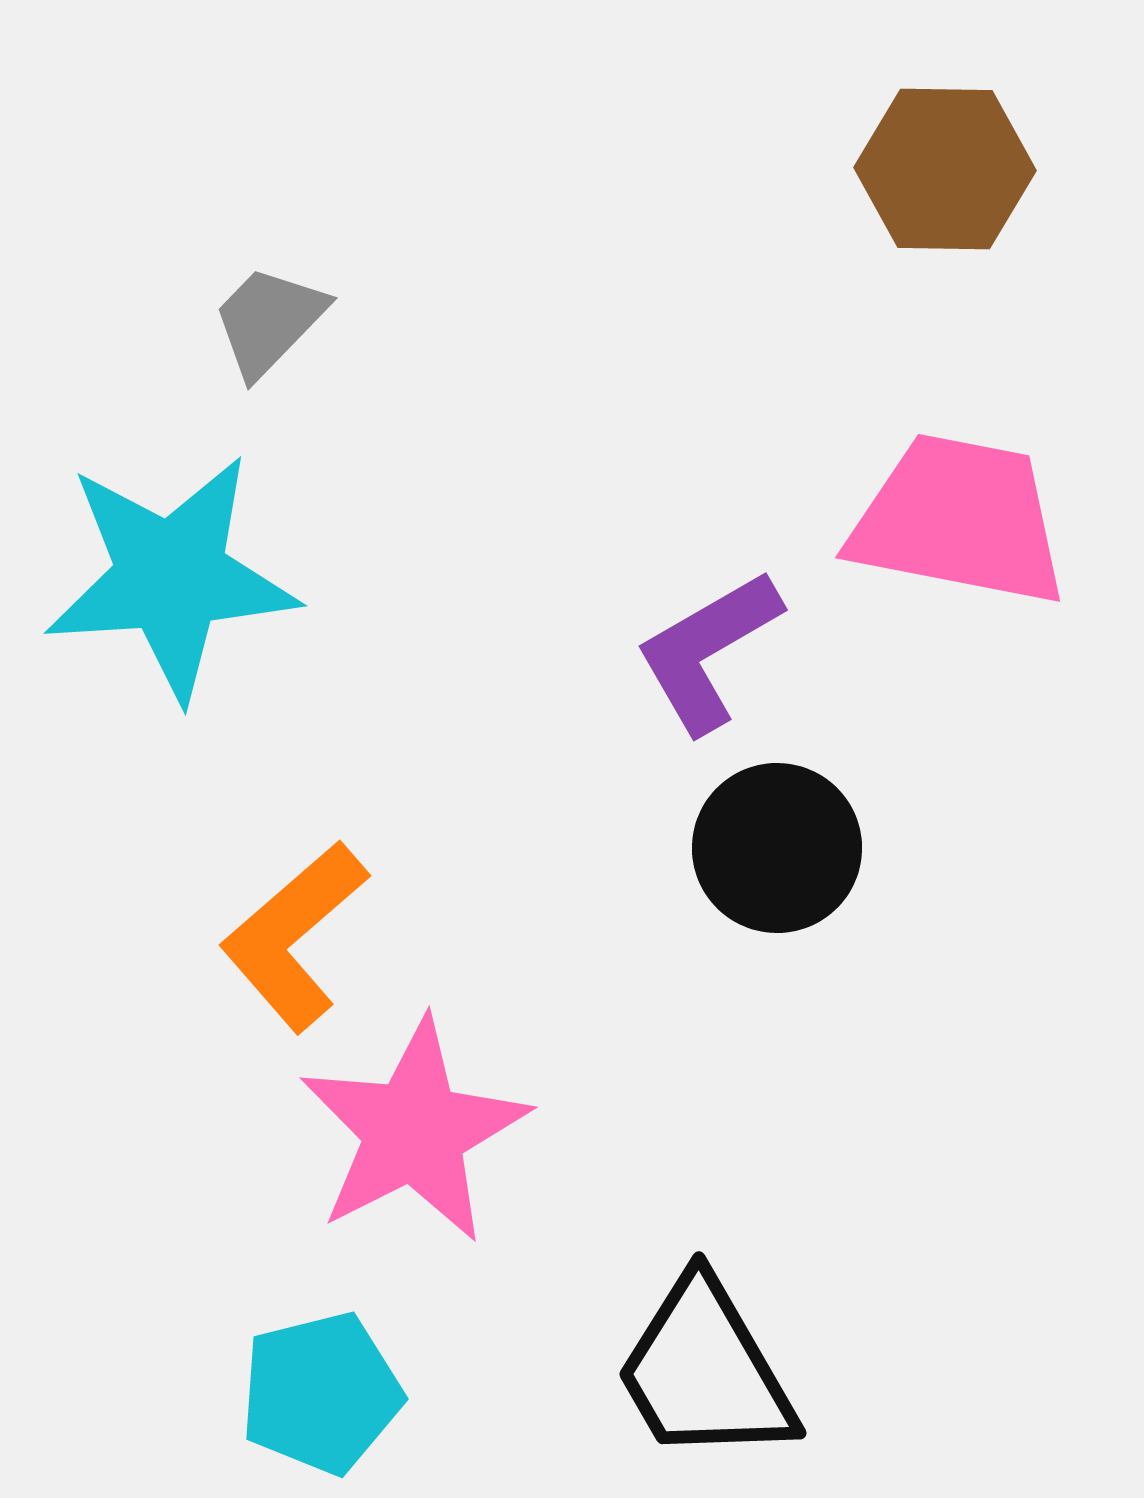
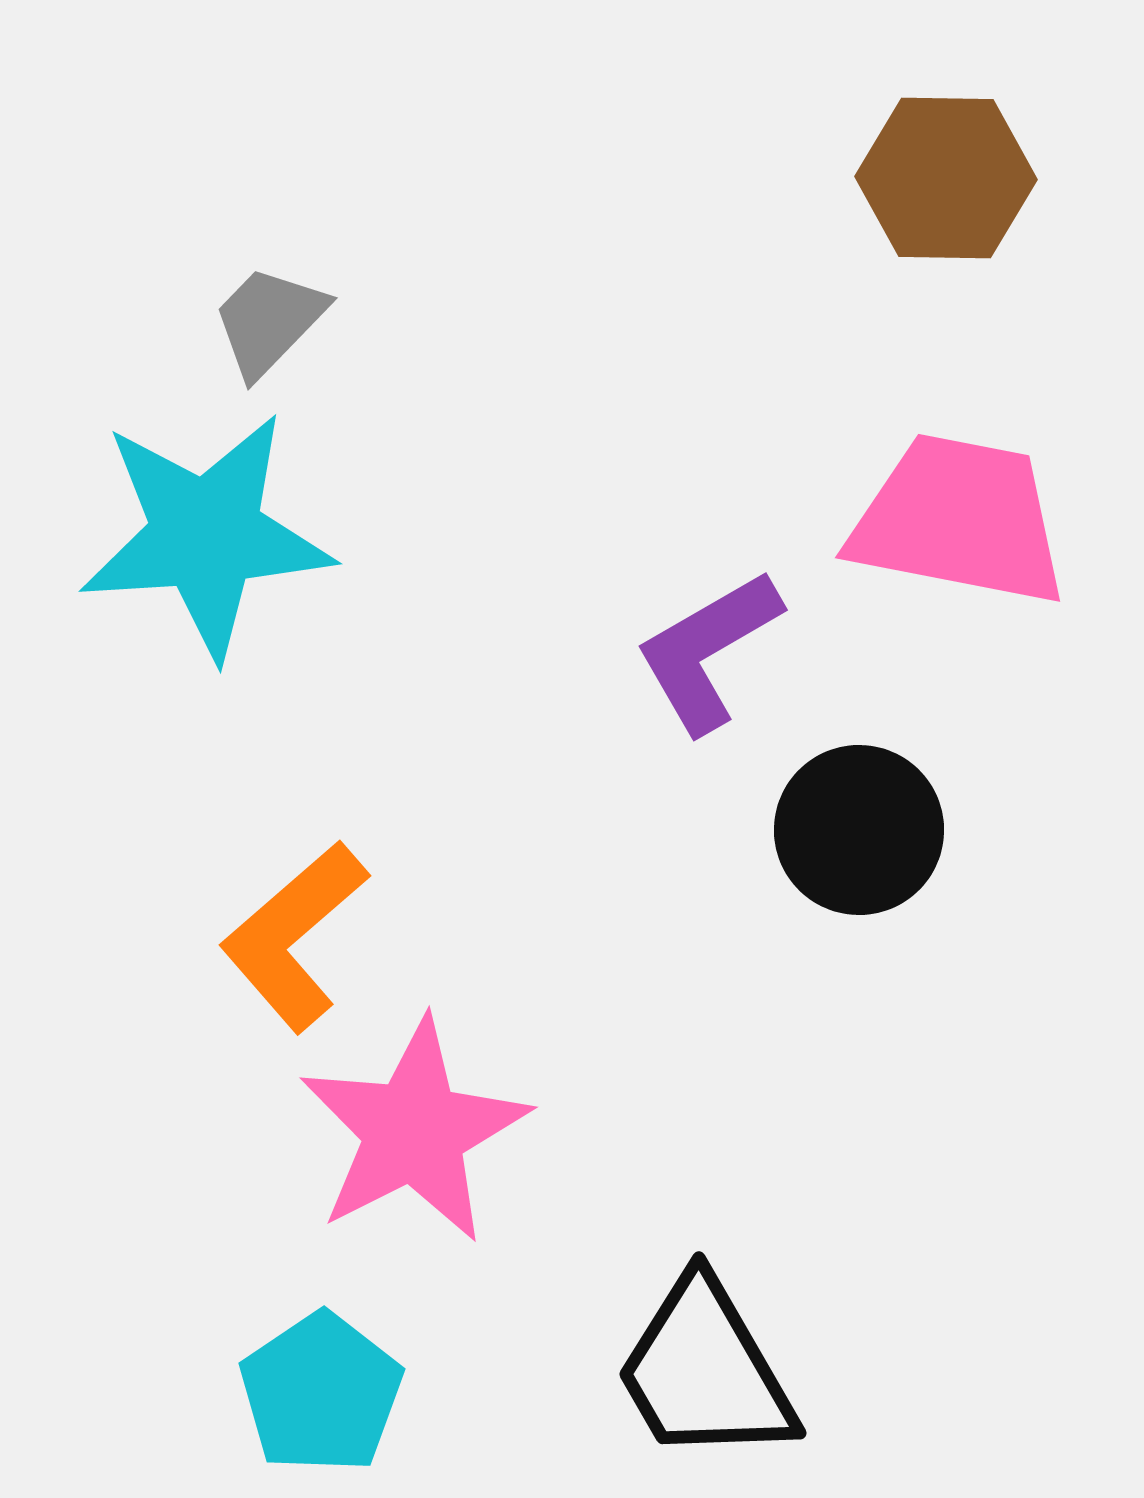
brown hexagon: moved 1 px right, 9 px down
cyan star: moved 35 px right, 42 px up
black circle: moved 82 px right, 18 px up
cyan pentagon: rotated 20 degrees counterclockwise
